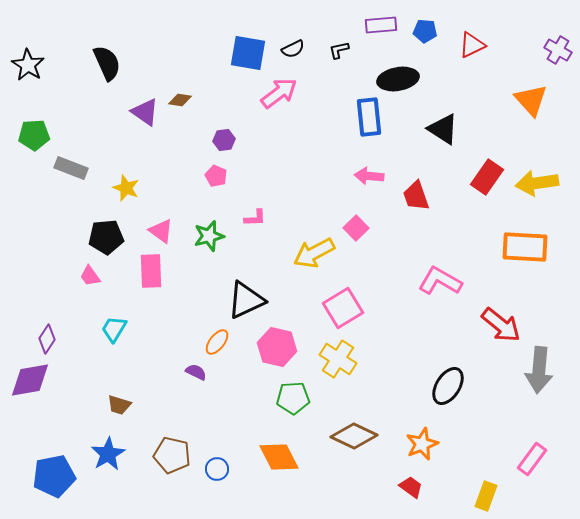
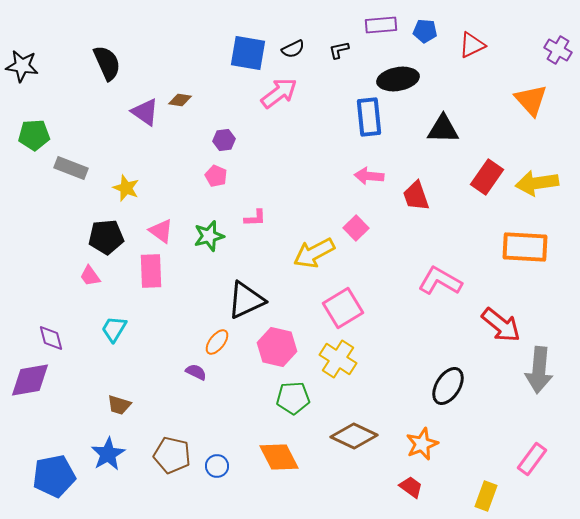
black star at (28, 65): moved 6 px left, 1 px down; rotated 24 degrees counterclockwise
black triangle at (443, 129): rotated 32 degrees counterclockwise
purple diamond at (47, 339): moved 4 px right, 1 px up; rotated 48 degrees counterclockwise
blue circle at (217, 469): moved 3 px up
